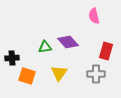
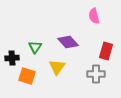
green triangle: moved 10 px left; rotated 48 degrees counterclockwise
yellow triangle: moved 2 px left, 6 px up
